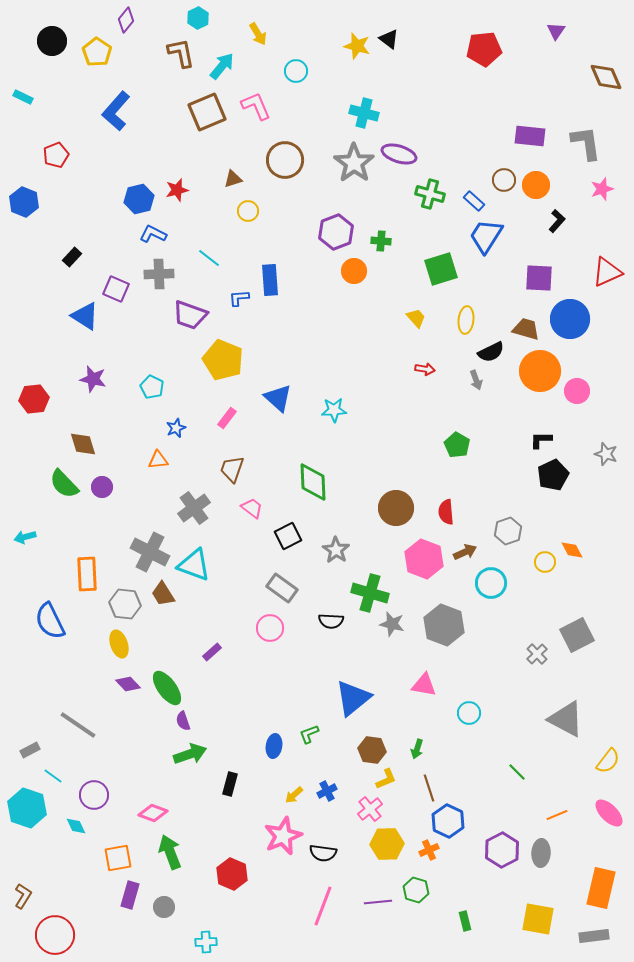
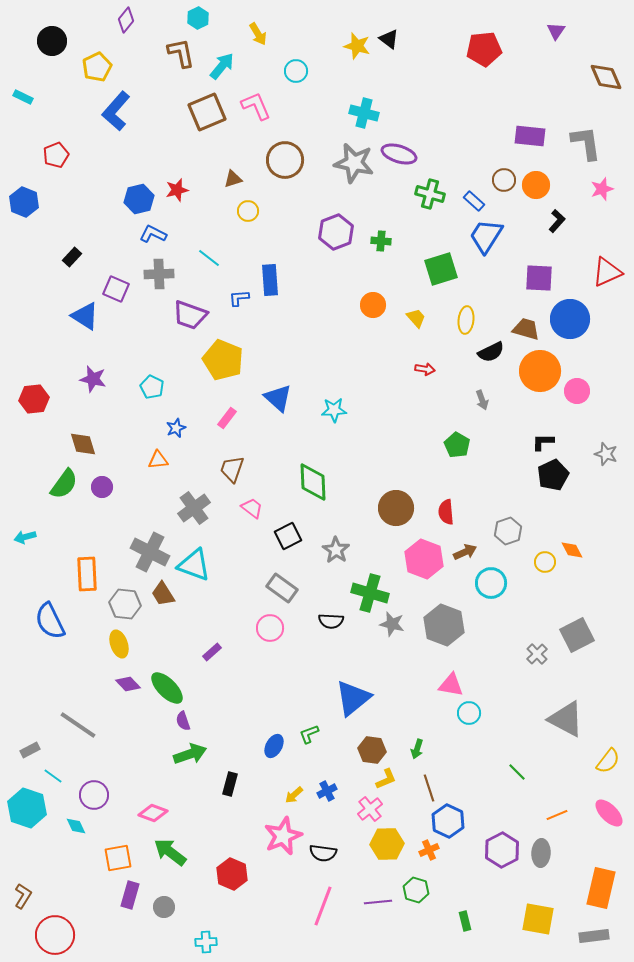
yellow pentagon at (97, 52): moved 15 px down; rotated 12 degrees clockwise
gray star at (354, 163): rotated 24 degrees counterclockwise
orange circle at (354, 271): moved 19 px right, 34 px down
gray arrow at (476, 380): moved 6 px right, 20 px down
black L-shape at (541, 440): moved 2 px right, 2 px down
green semicircle at (64, 484): rotated 100 degrees counterclockwise
pink triangle at (424, 685): moved 27 px right
green ellipse at (167, 688): rotated 9 degrees counterclockwise
blue ellipse at (274, 746): rotated 20 degrees clockwise
green arrow at (170, 852): rotated 32 degrees counterclockwise
